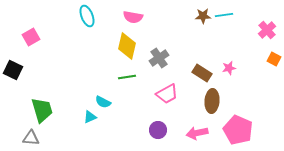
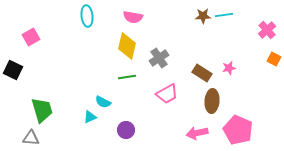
cyan ellipse: rotated 15 degrees clockwise
purple circle: moved 32 px left
